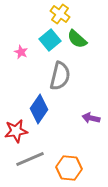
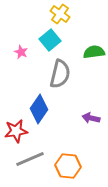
green semicircle: moved 17 px right, 13 px down; rotated 130 degrees clockwise
gray semicircle: moved 2 px up
orange hexagon: moved 1 px left, 2 px up
